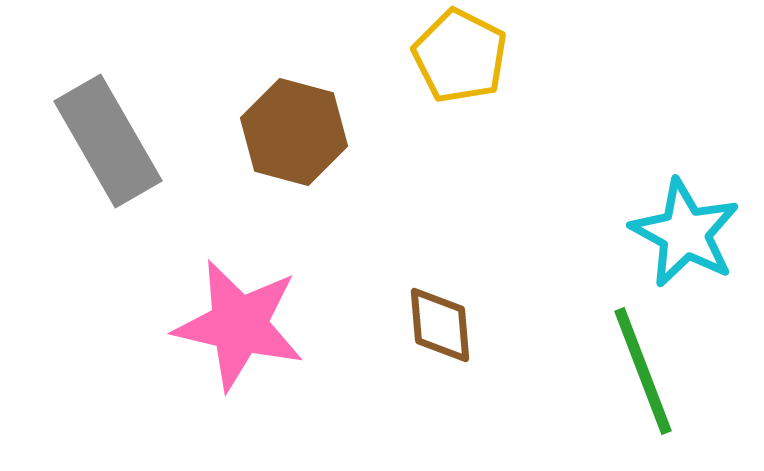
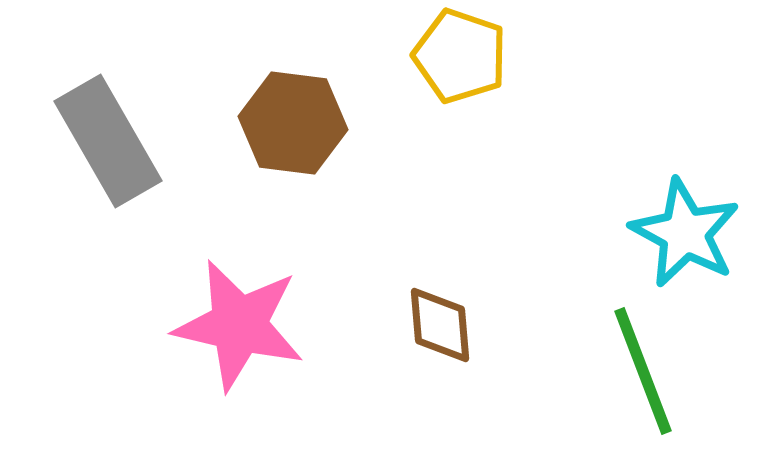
yellow pentagon: rotated 8 degrees counterclockwise
brown hexagon: moved 1 px left, 9 px up; rotated 8 degrees counterclockwise
